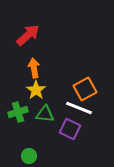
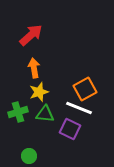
red arrow: moved 3 px right
yellow star: moved 3 px right, 2 px down; rotated 18 degrees clockwise
